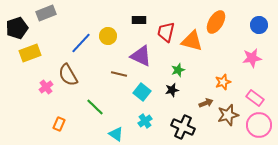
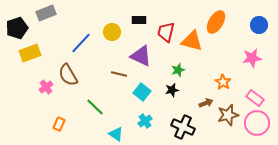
yellow circle: moved 4 px right, 4 px up
orange star: rotated 21 degrees counterclockwise
pink circle: moved 2 px left, 2 px up
